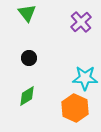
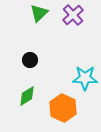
green triangle: moved 12 px right; rotated 24 degrees clockwise
purple cross: moved 8 px left, 7 px up
black circle: moved 1 px right, 2 px down
orange hexagon: moved 12 px left
